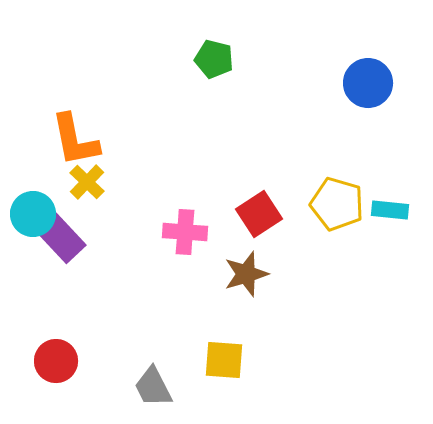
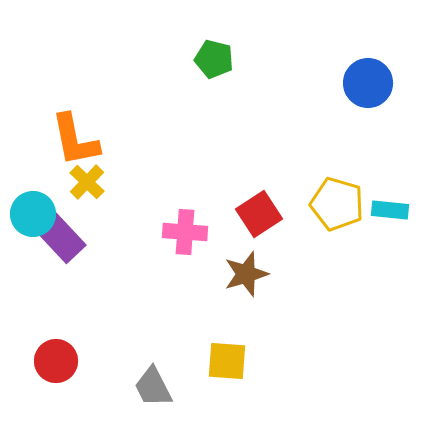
yellow square: moved 3 px right, 1 px down
